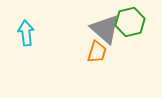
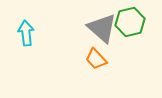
gray triangle: moved 3 px left, 1 px up
orange trapezoid: moved 1 px left, 7 px down; rotated 120 degrees clockwise
